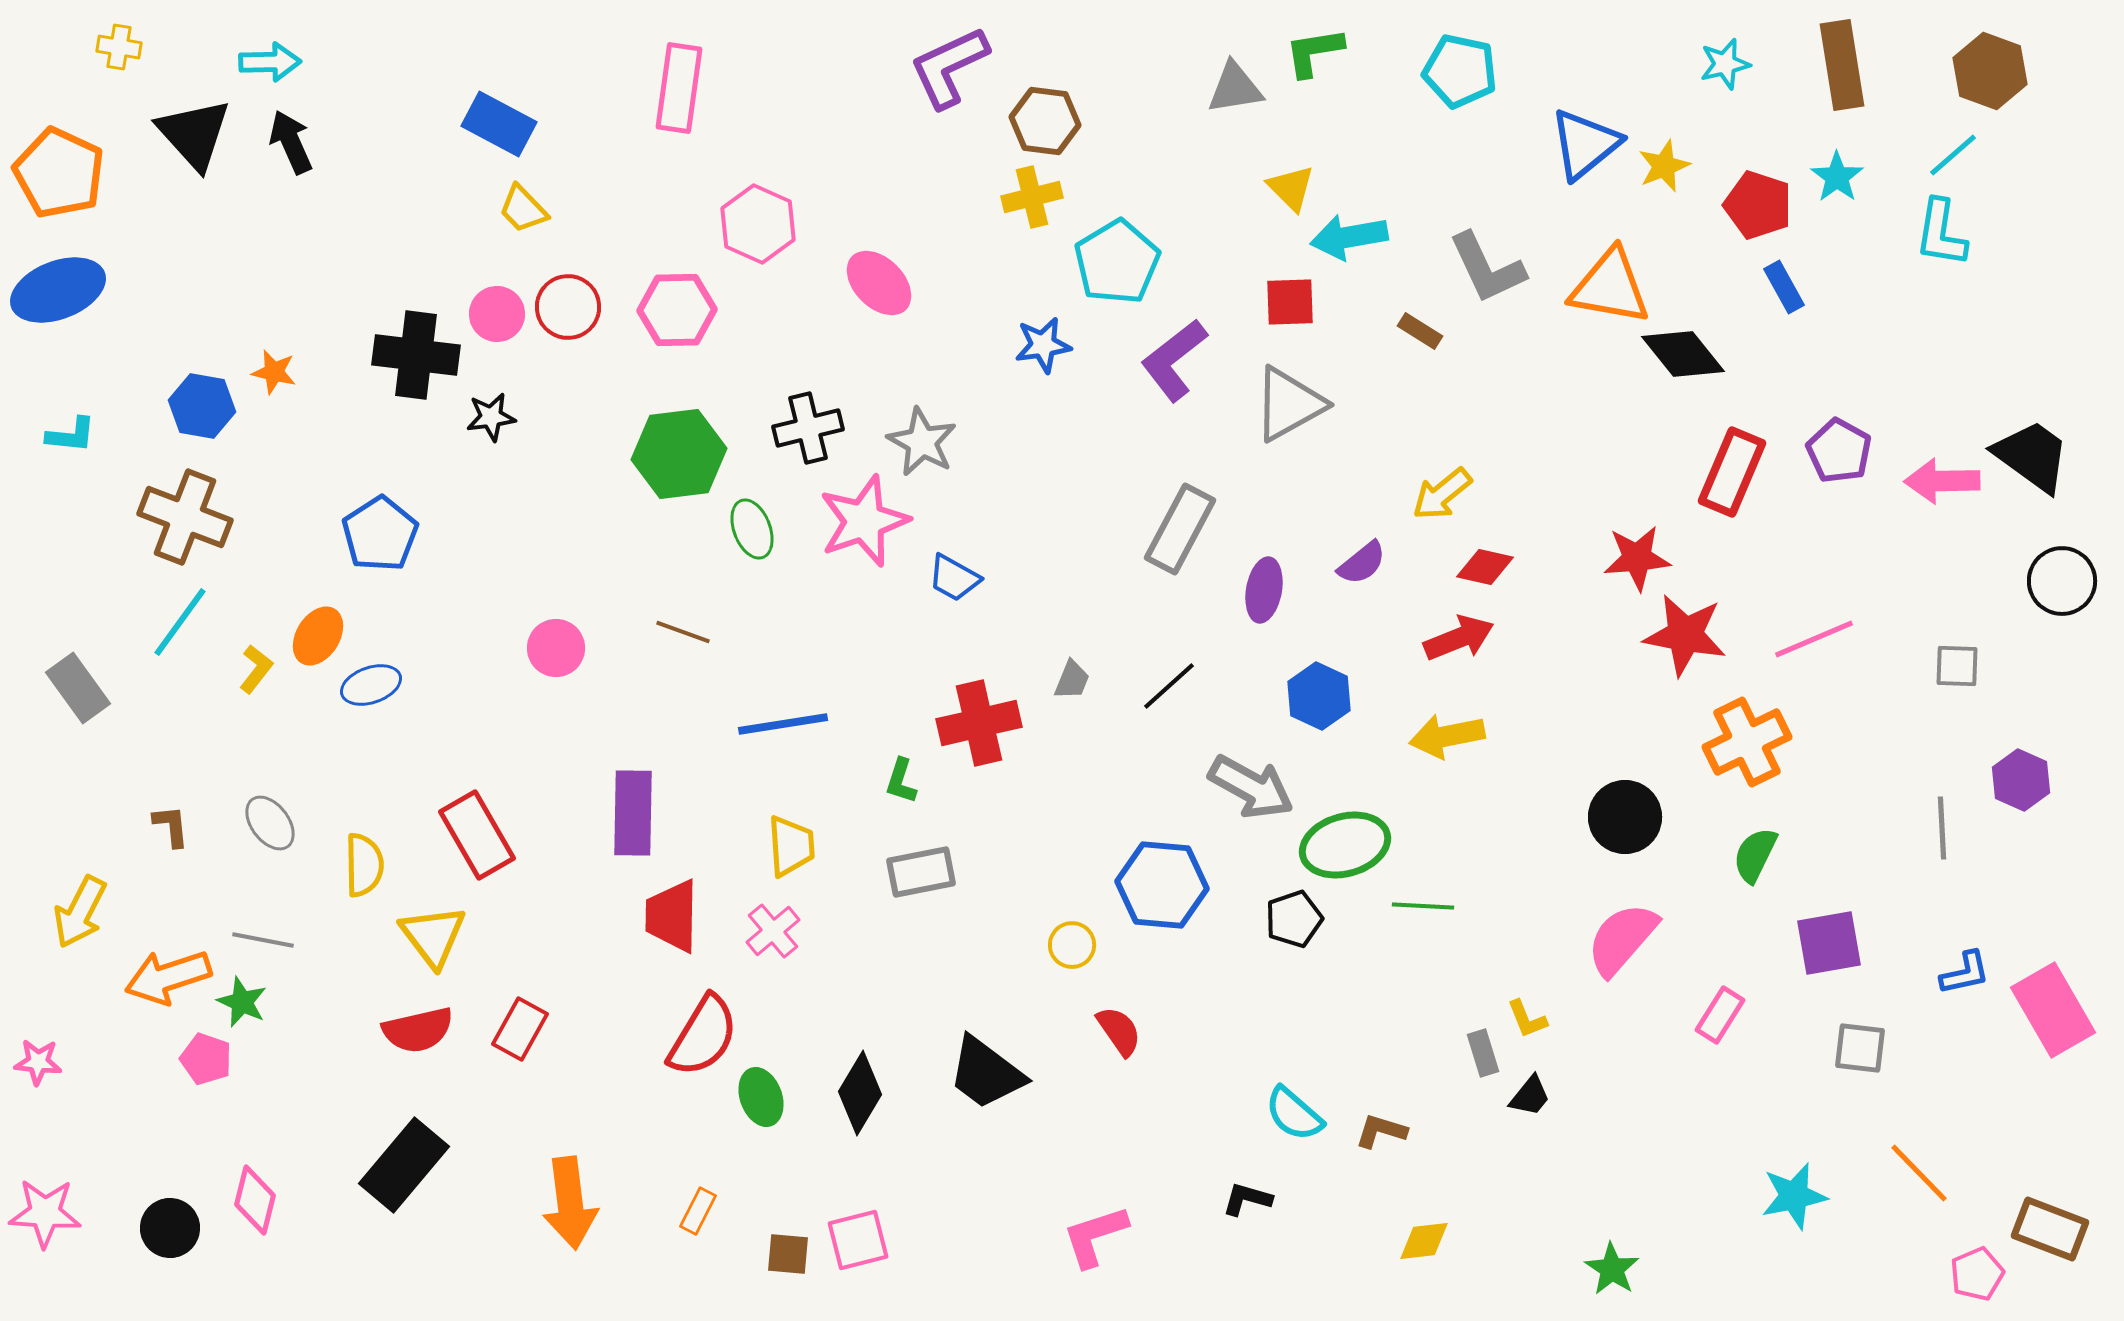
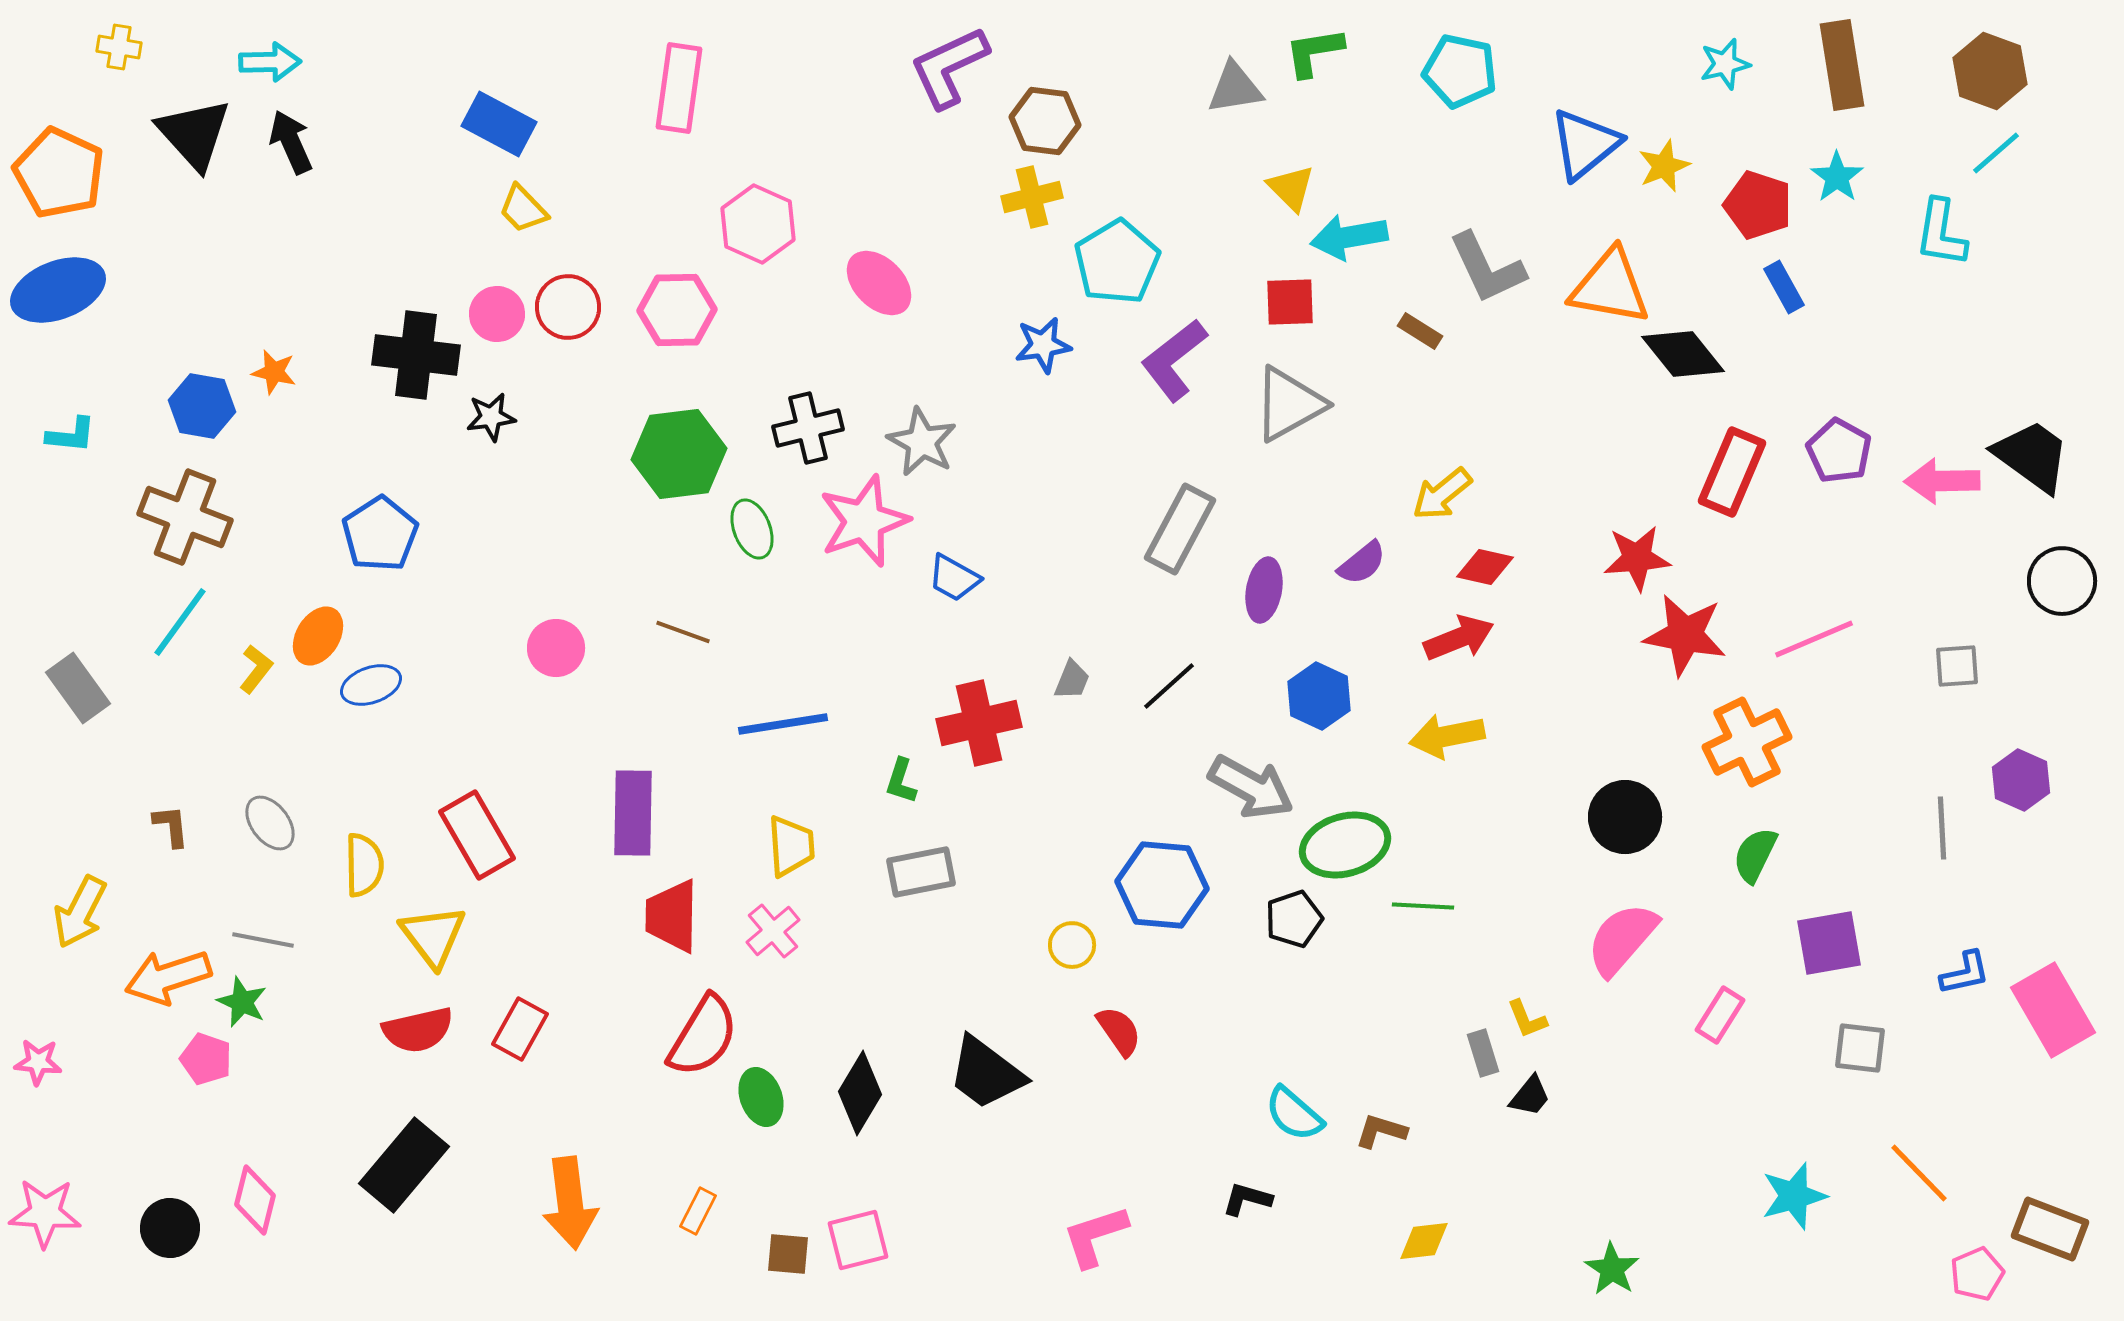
cyan line at (1953, 155): moved 43 px right, 2 px up
gray square at (1957, 666): rotated 6 degrees counterclockwise
cyan star at (1794, 1196): rotated 4 degrees counterclockwise
